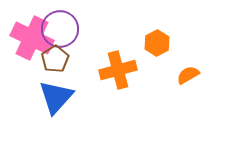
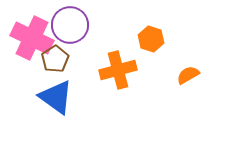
purple circle: moved 10 px right, 4 px up
orange hexagon: moved 6 px left, 4 px up; rotated 15 degrees counterclockwise
blue triangle: rotated 36 degrees counterclockwise
